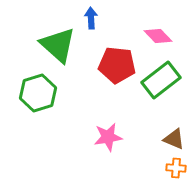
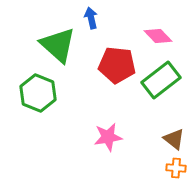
blue arrow: rotated 10 degrees counterclockwise
green hexagon: rotated 21 degrees counterclockwise
brown triangle: rotated 15 degrees clockwise
